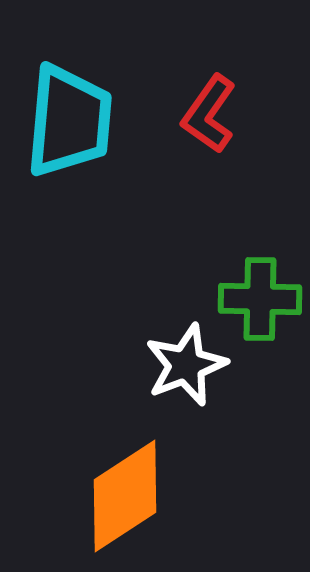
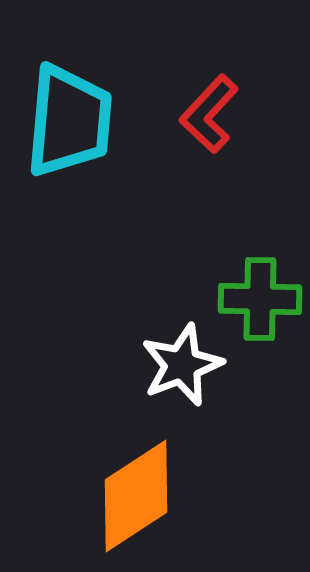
red L-shape: rotated 8 degrees clockwise
white star: moved 4 px left
orange diamond: moved 11 px right
